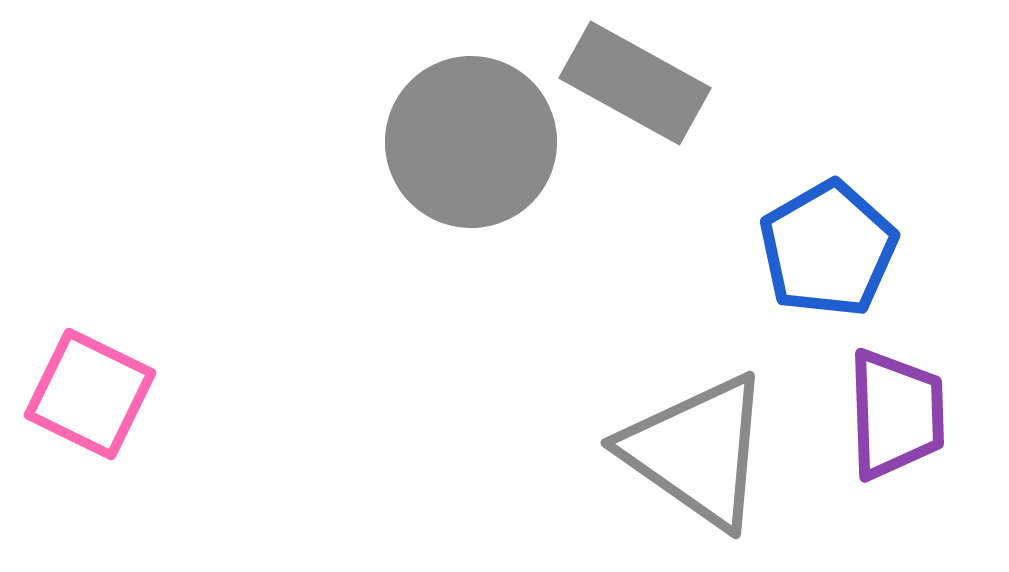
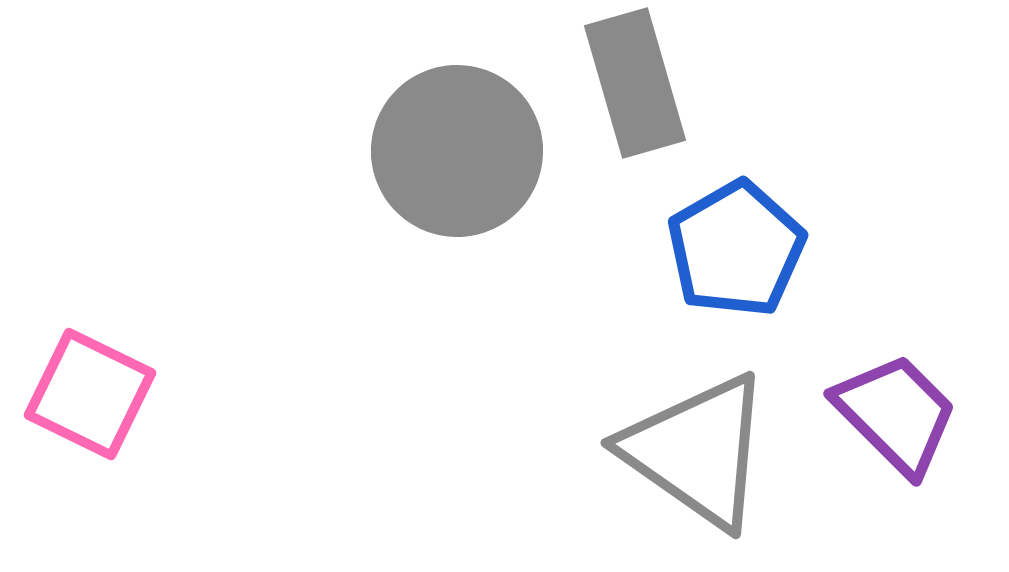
gray rectangle: rotated 45 degrees clockwise
gray circle: moved 14 px left, 9 px down
blue pentagon: moved 92 px left
purple trapezoid: rotated 43 degrees counterclockwise
